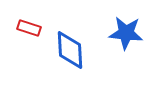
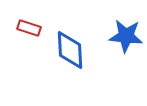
blue star: moved 3 px down
